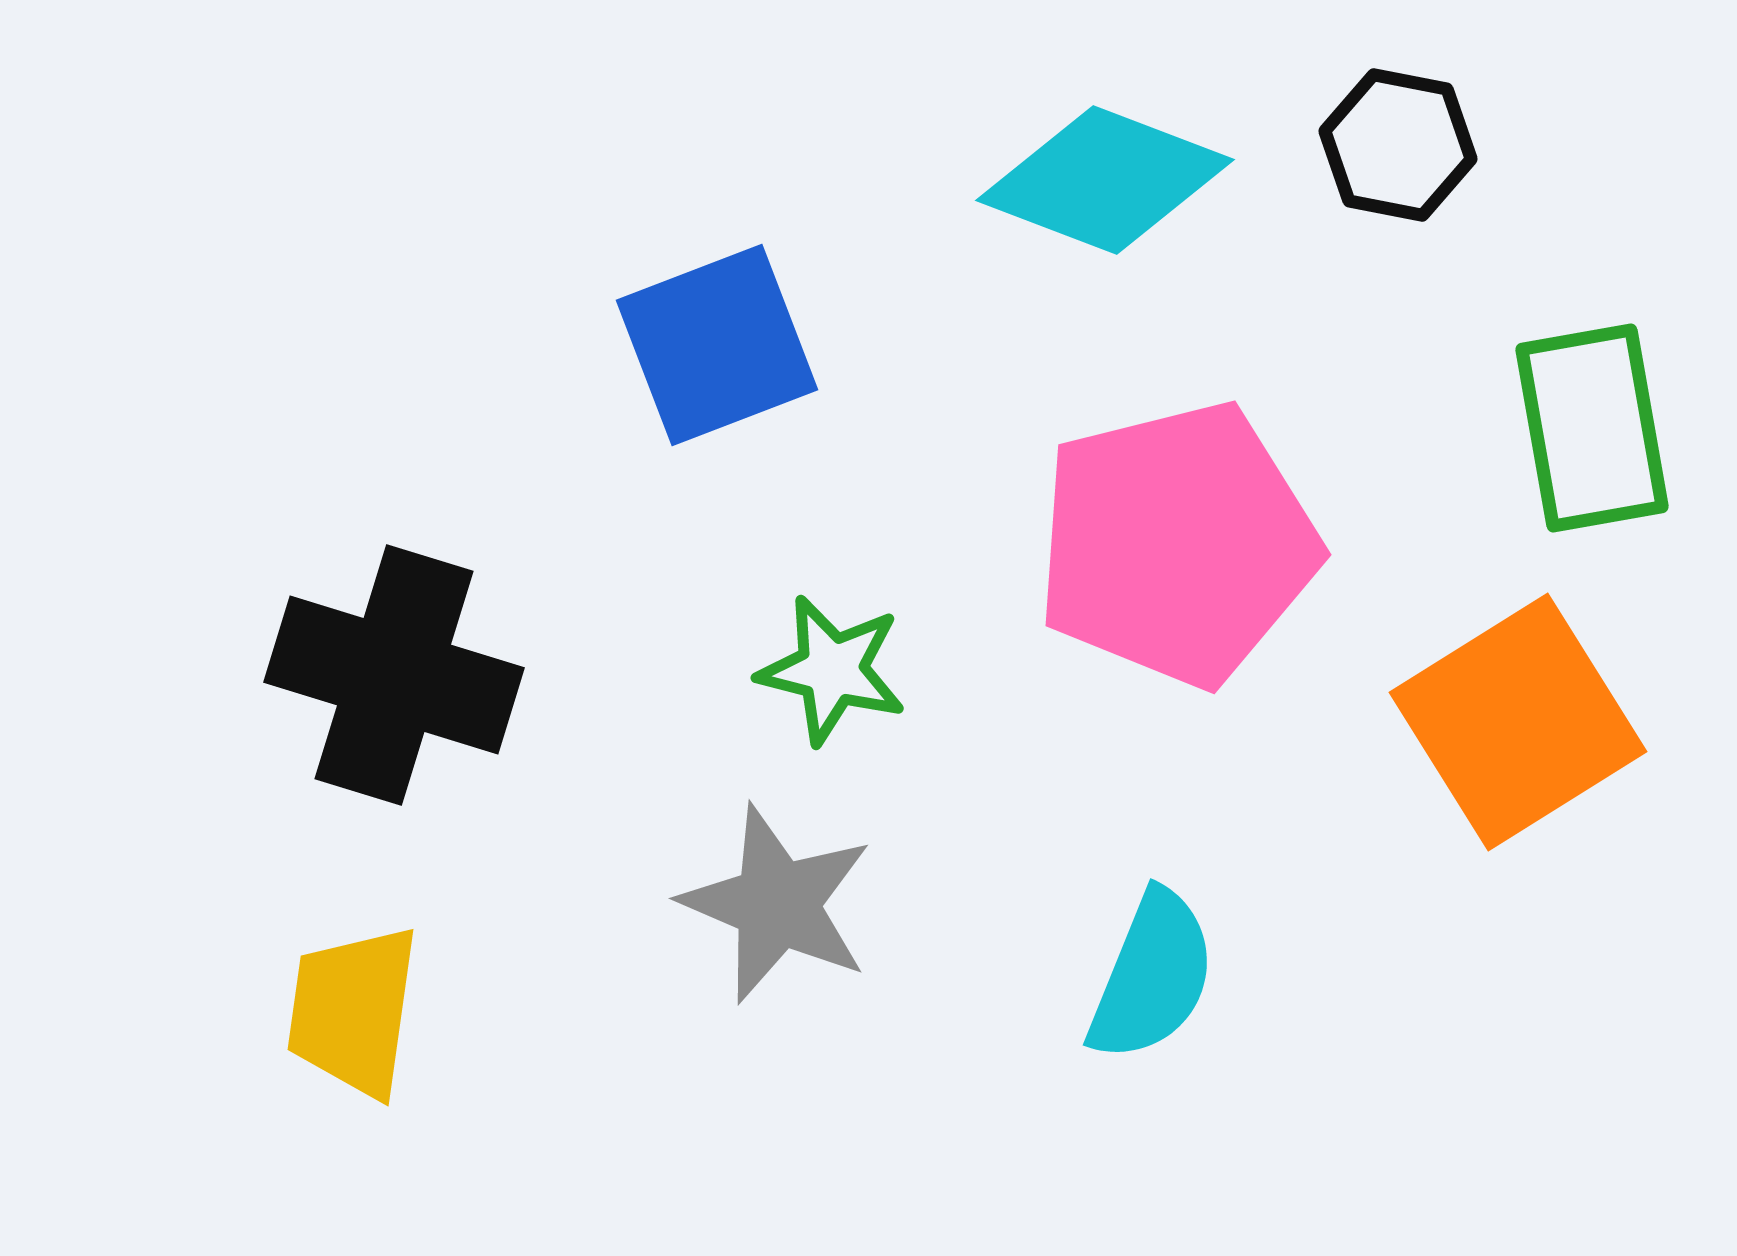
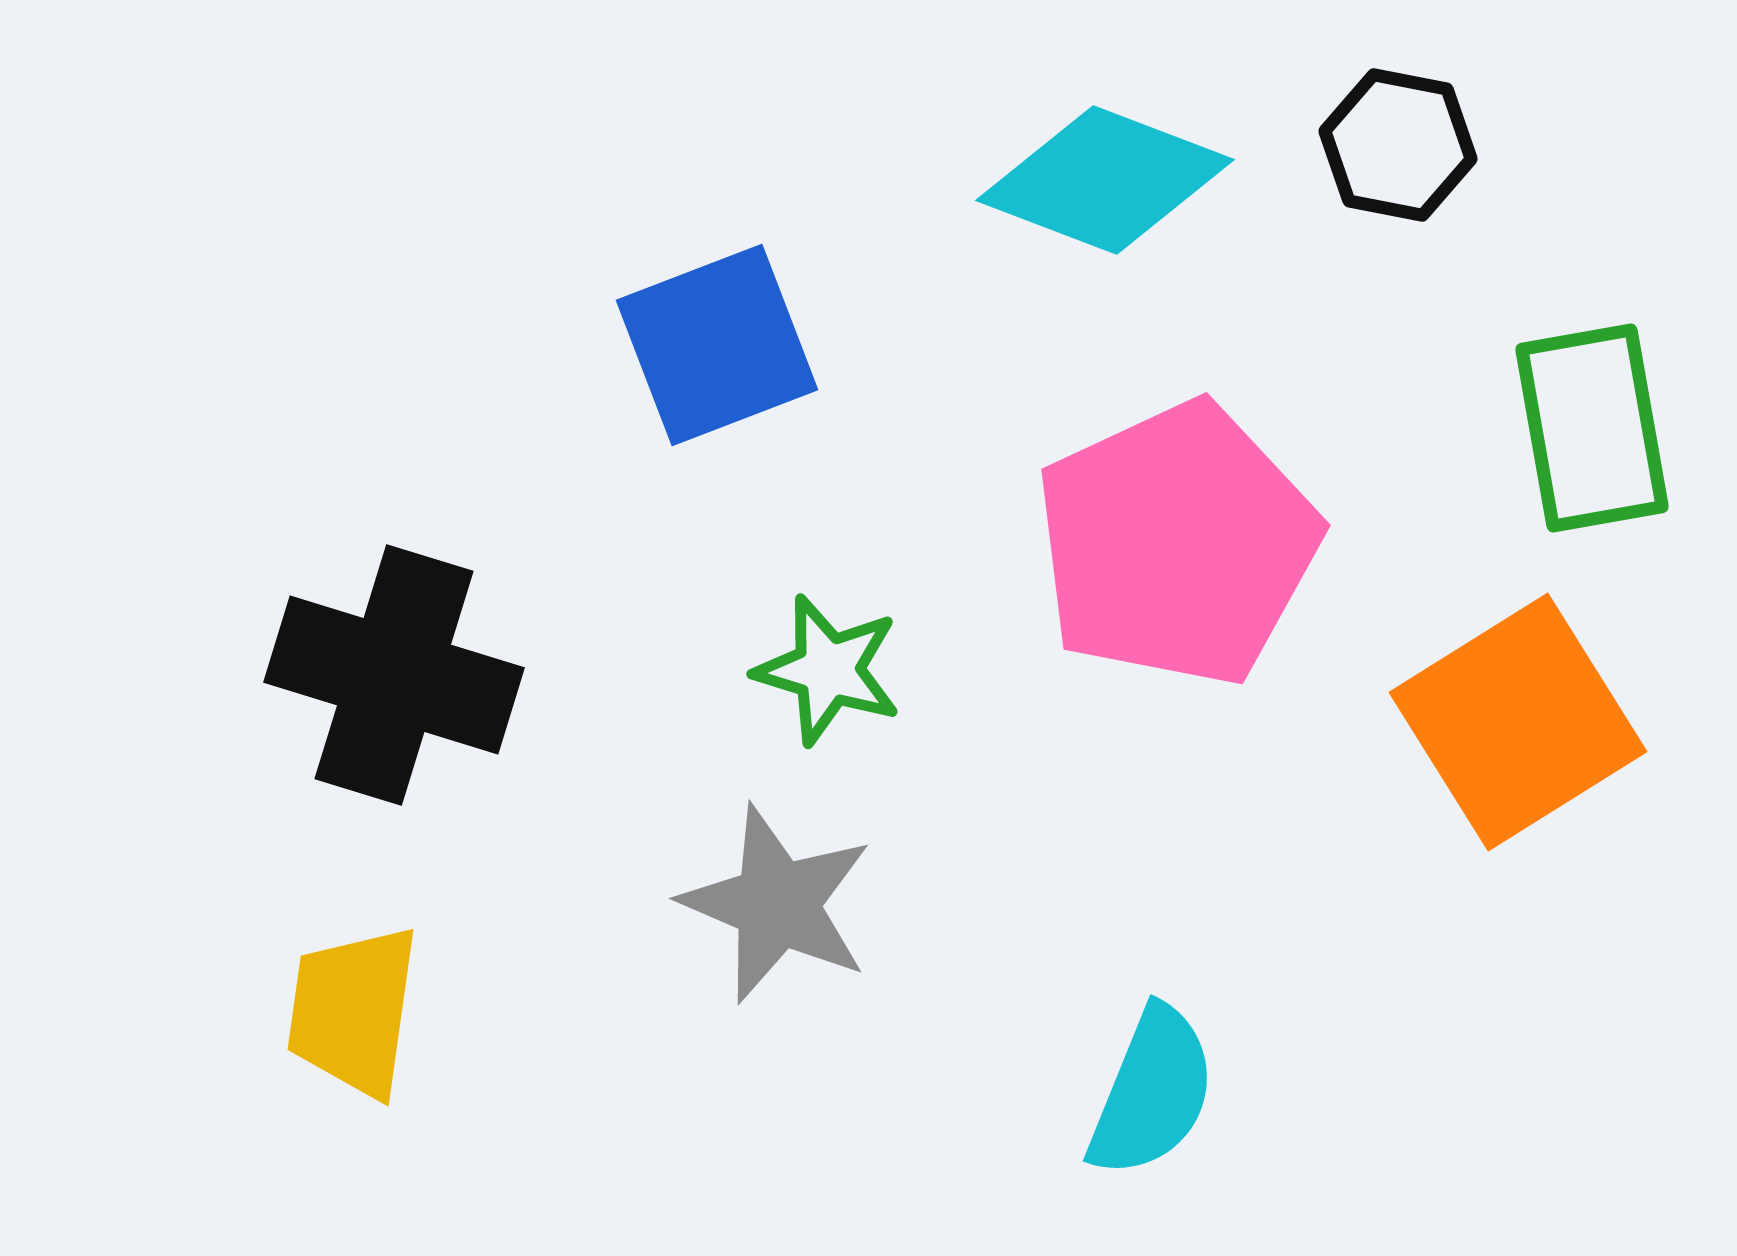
pink pentagon: rotated 11 degrees counterclockwise
green star: moved 4 px left; rotated 3 degrees clockwise
cyan semicircle: moved 116 px down
